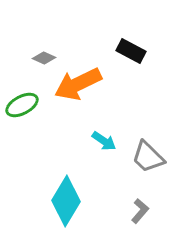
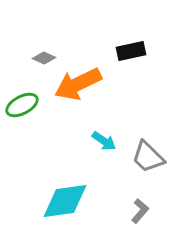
black rectangle: rotated 40 degrees counterclockwise
cyan diamond: moved 1 px left; rotated 51 degrees clockwise
